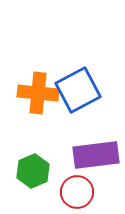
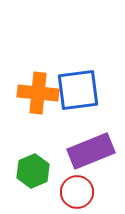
blue square: rotated 21 degrees clockwise
purple rectangle: moved 5 px left, 4 px up; rotated 15 degrees counterclockwise
